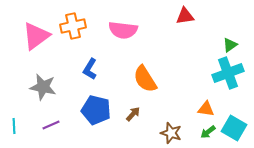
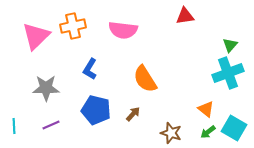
pink triangle: rotated 8 degrees counterclockwise
green triangle: rotated 14 degrees counterclockwise
gray star: moved 3 px right, 1 px down; rotated 12 degrees counterclockwise
orange triangle: rotated 30 degrees clockwise
